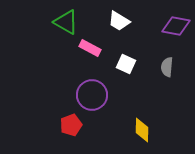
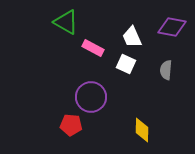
white trapezoid: moved 13 px right, 16 px down; rotated 35 degrees clockwise
purple diamond: moved 4 px left, 1 px down
pink rectangle: moved 3 px right
gray semicircle: moved 1 px left, 3 px down
purple circle: moved 1 px left, 2 px down
red pentagon: rotated 25 degrees clockwise
